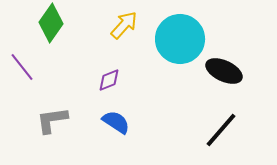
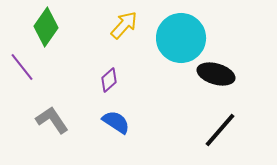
green diamond: moved 5 px left, 4 px down
cyan circle: moved 1 px right, 1 px up
black ellipse: moved 8 px left, 3 px down; rotated 9 degrees counterclockwise
purple diamond: rotated 20 degrees counterclockwise
gray L-shape: rotated 64 degrees clockwise
black line: moved 1 px left
